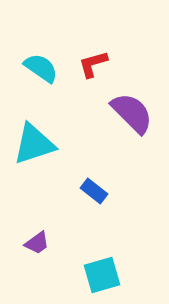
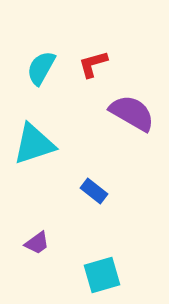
cyan semicircle: rotated 96 degrees counterclockwise
purple semicircle: rotated 15 degrees counterclockwise
